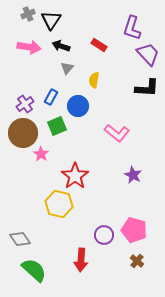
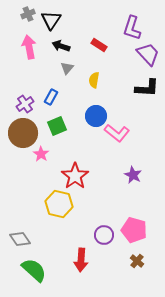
pink arrow: rotated 110 degrees counterclockwise
blue circle: moved 18 px right, 10 px down
